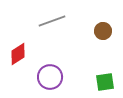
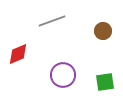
red diamond: rotated 10 degrees clockwise
purple circle: moved 13 px right, 2 px up
